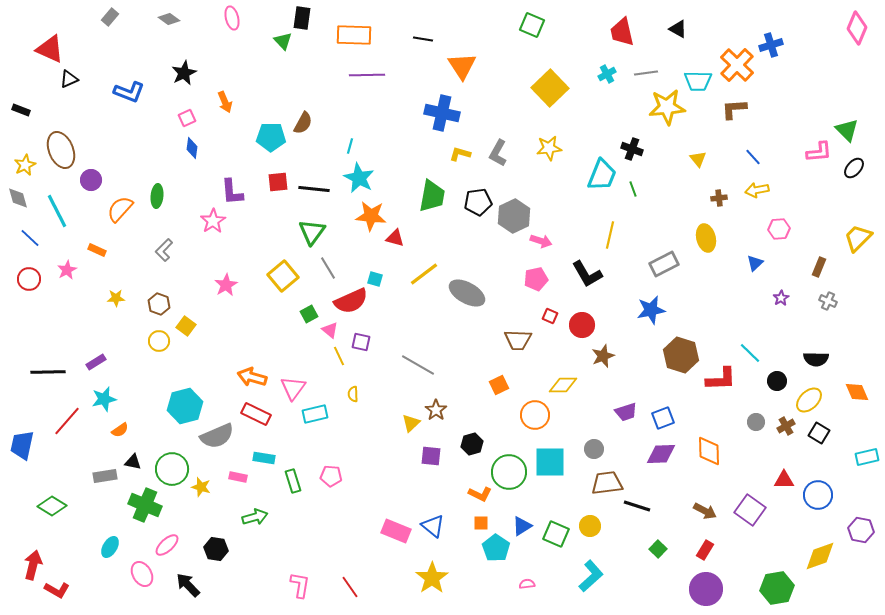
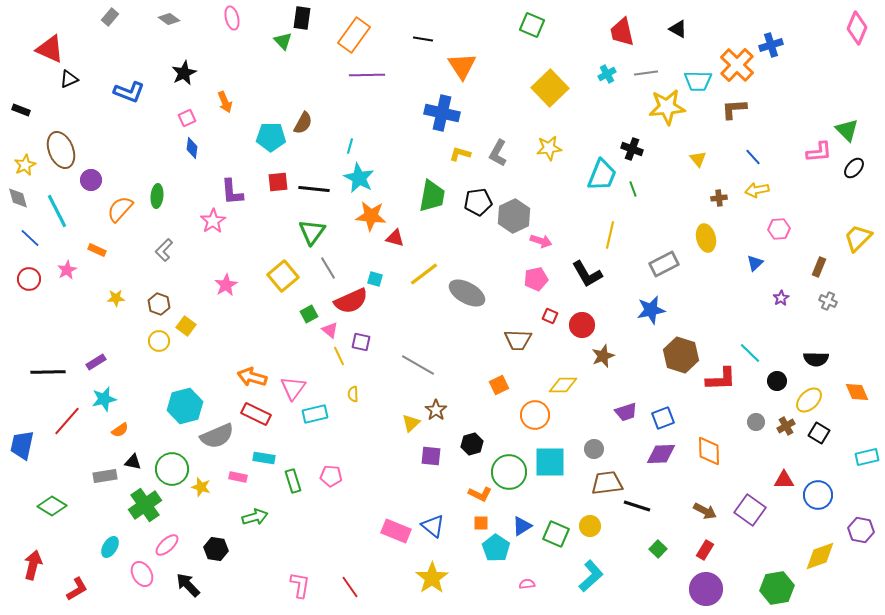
orange rectangle at (354, 35): rotated 56 degrees counterclockwise
green cross at (145, 505): rotated 32 degrees clockwise
red L-shape at (57, 590): moved 20 px right, 1 px up; rotated 60 degrees counterclockwise
